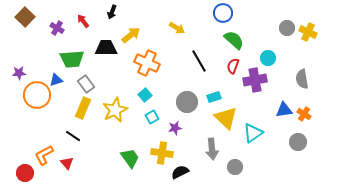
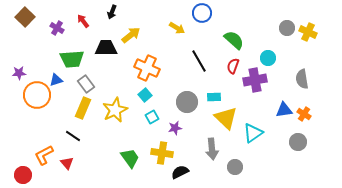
blue circle at (223, 13): moved 21 px left
orange cross at (147, 63): moved 5 px down
cyan rectangle at (214, 97): rotated 16 degrees clockwise
red circle at (25, 173): moved 2 px left, 2 px down
